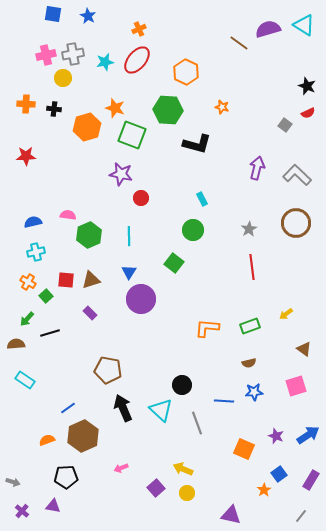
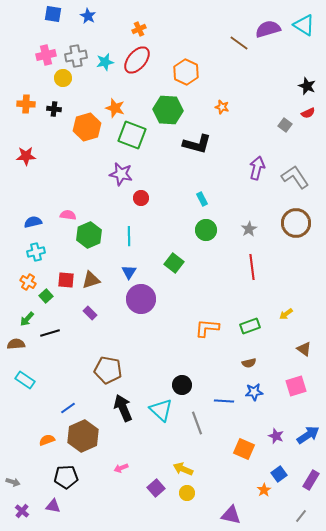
gray cross at (73, 54): moved 3 px right, 2 px down
gray L-shape at (297, 175): moved 2 px left, 2 px down; rotated 12 degrees clockwise
green circle at (193, 230): moved 13 px right
